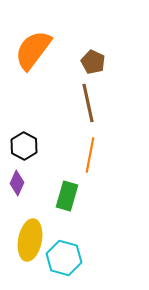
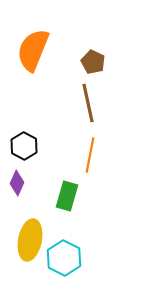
orange semicircle: rotated 15 degrees counterclockwise
cyan hexagon: rotated 12 degrees clockwise
